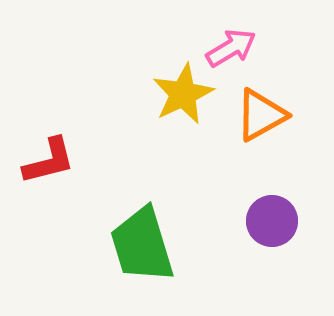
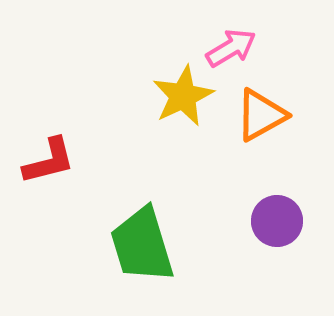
yellow star: moved 2 px down
purple circle: moved 5 px right
